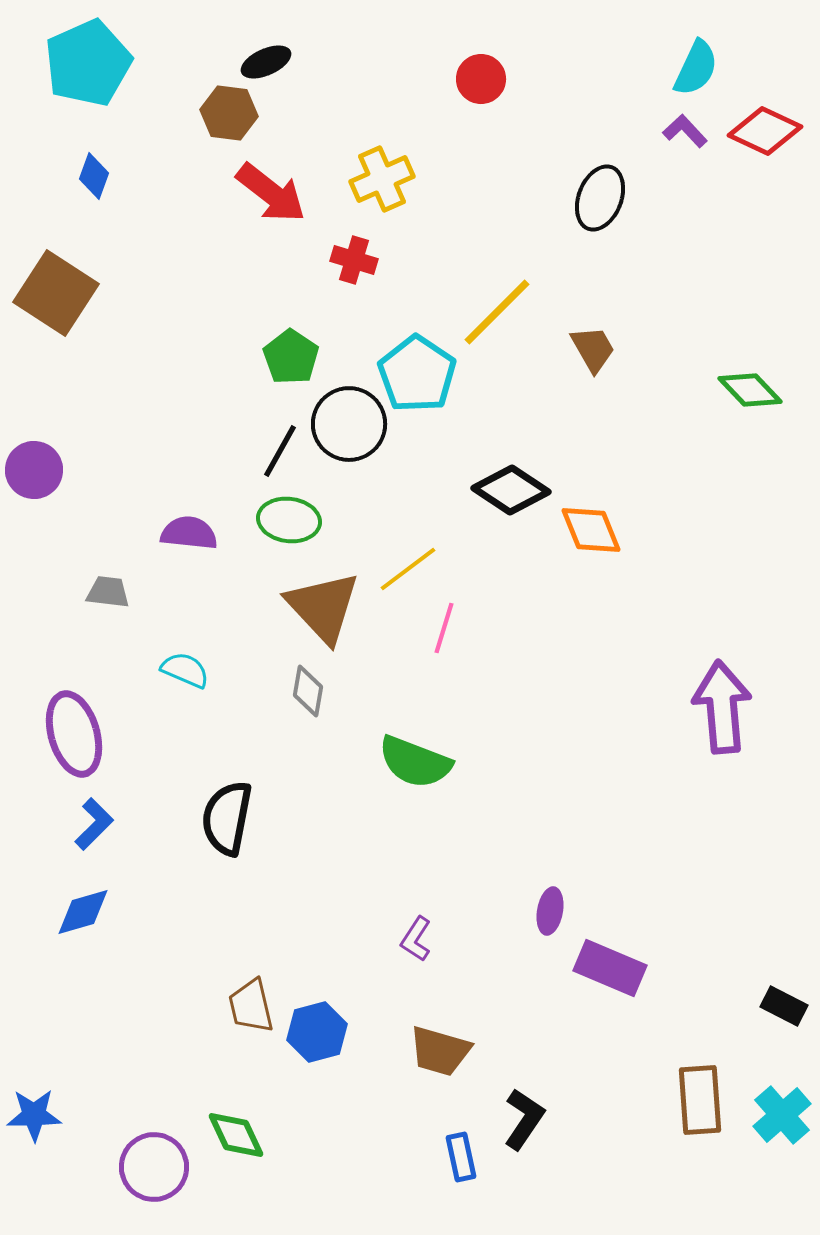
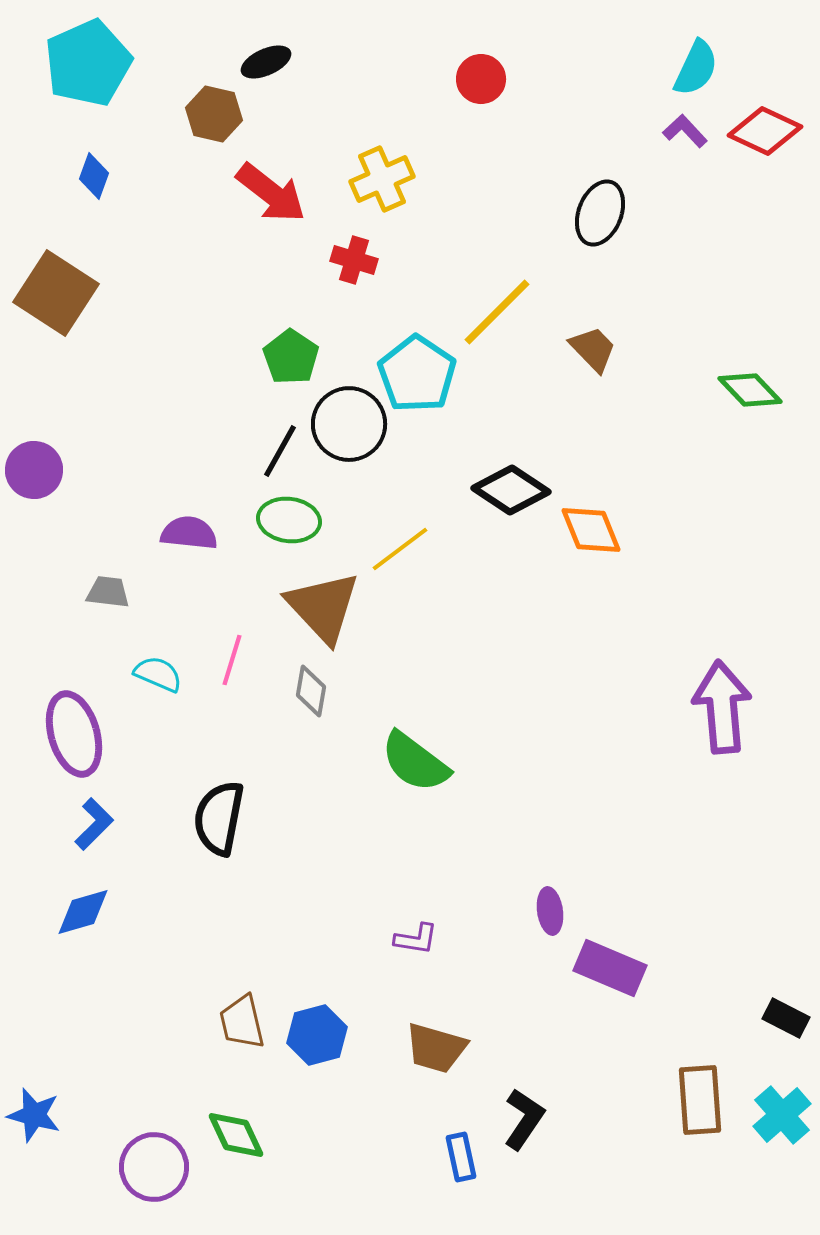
brown hexagon at (229, 113): moved 15 px left, 1 px down; rotated 6 degrees clockwise
black ellipse at (600, 198): moved 15 px down
brown trapezoid at (593, 349): rotated 14 degrees counterclockwise
yellow line at (408, 569): moved 8 px left, 20 px up
pink line at (444, 628): moved 212 px left, 32 px down
cyan semicircle at (185, 670): moved 27 px left, 4 px down
gray diamond at (308, 691): moved 3 px right
green semicircle at (415, 762): rotated 16 degrees clockwise
black semicircle at (227, 818): moved 8 px left
purple ellipse at (550, 911): rotated 18 degrees counterclockwise
purple L-shape at (416, 939): rotated 114 degrees counterclockwise
brown trapezoid at (251, 1006): moved 9 px left, 16 px down
black rectangle at (784, 1006): moved 2 px right, 12 px down
blue hexagon at (317, 1032): moved 3 px down
brown trapezoid at (440, 1051): moved 4 px left, 3 px up
blue star at (34, 1115): rotated 16 degrees clockwise
